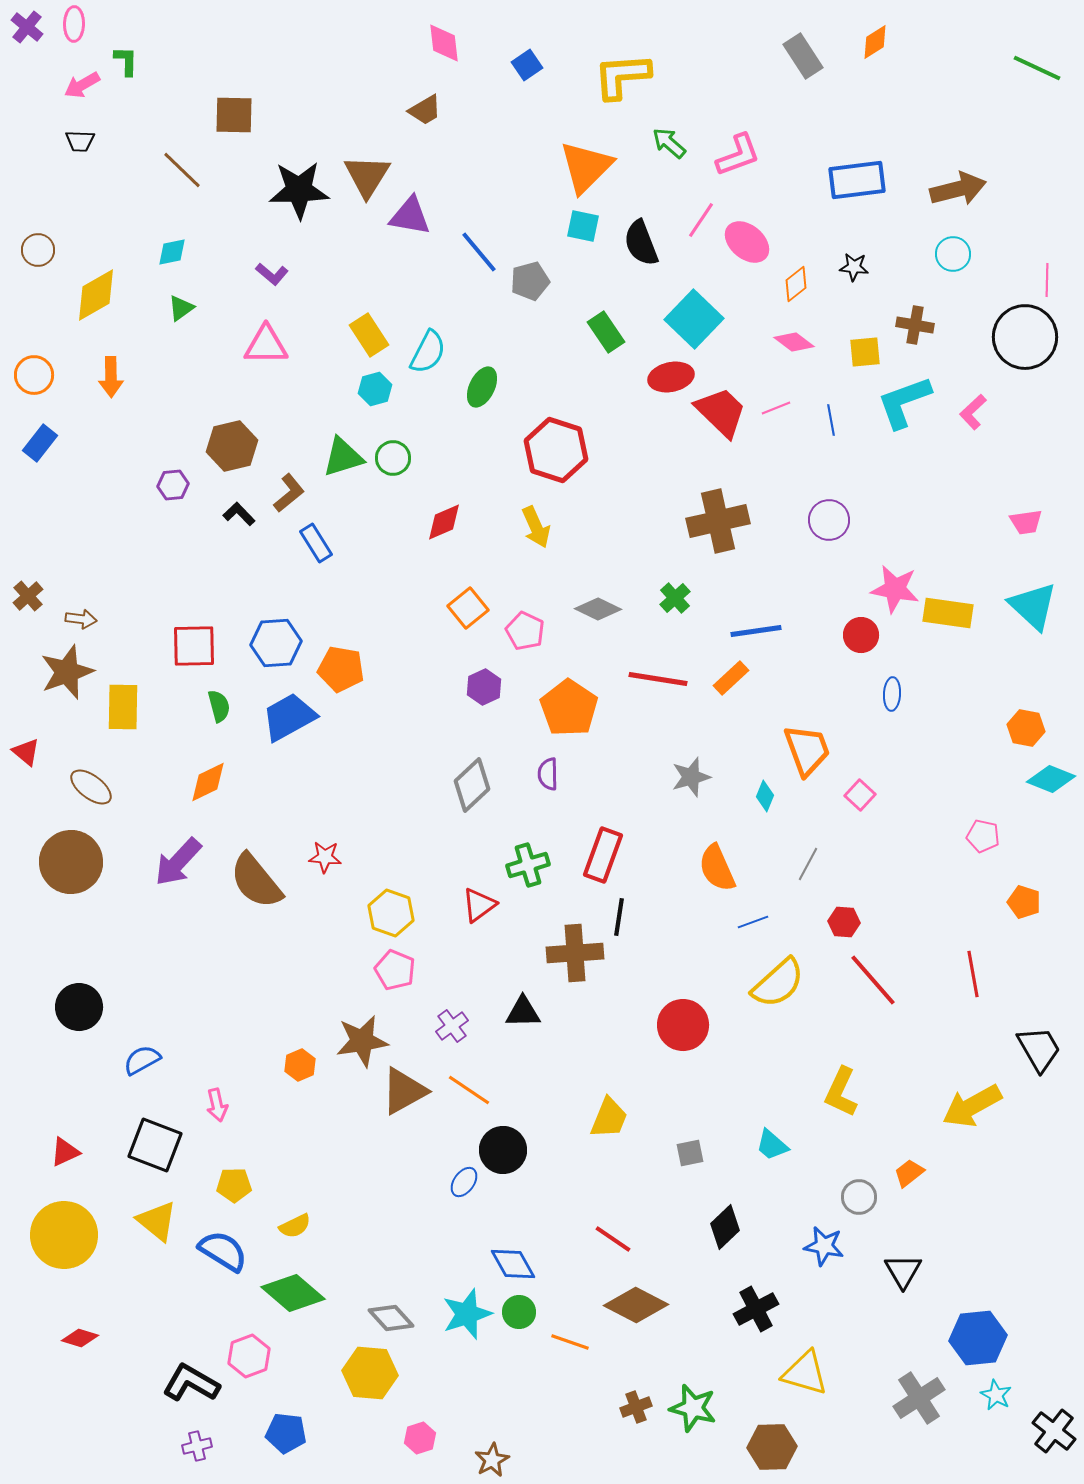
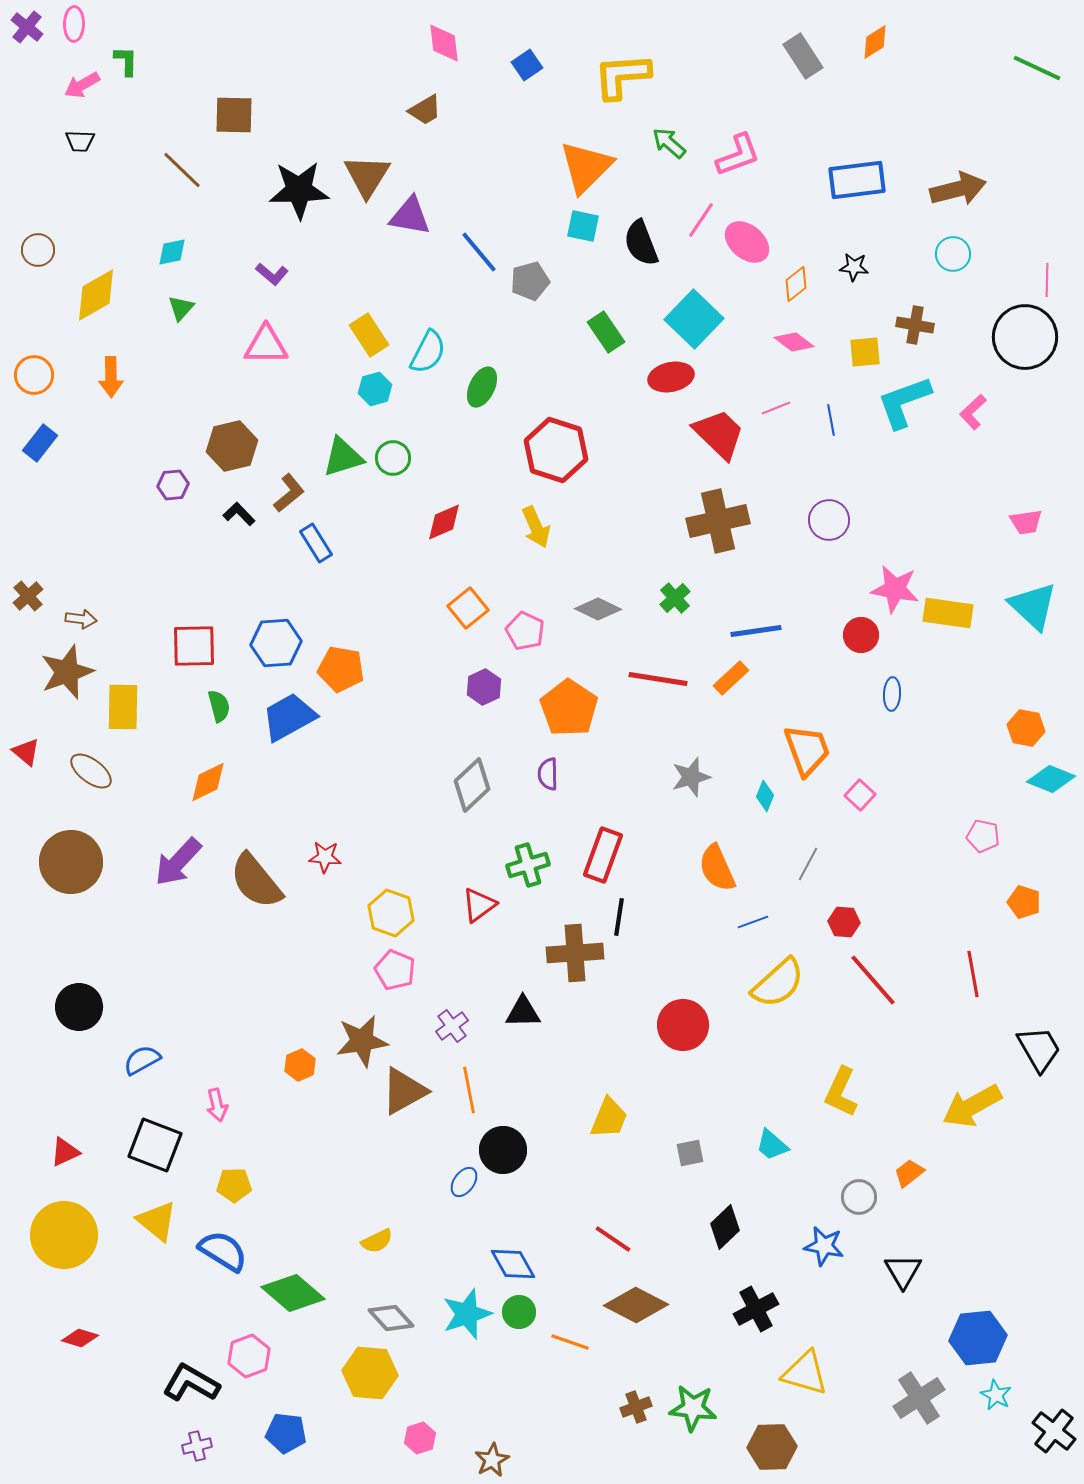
green triangle at (181, 308): rotated 12 degrees counterclockwise
red trapezoid at (721, 412): moved 2 px left, 22 px down
brown ellipse at (91, 787): moved 16 px up
orange line at (469, 1090): rotated 45 degrees clockwise
yellow semicircle at (295, 1226): moved 82 px right, 15 px down
green star at (693, 1408): rotated 9 degrees counterclockwise
